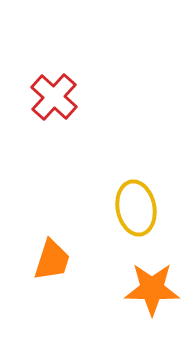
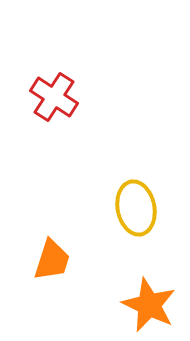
red cross: rotated 9 degrees counterclockwise
orange star: moved 3 px left, 16 px down; rotated 24 degrees clockwise
